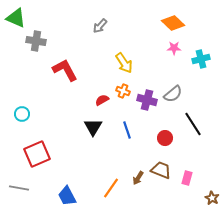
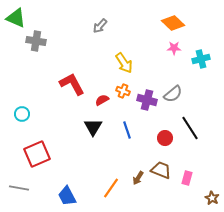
red L-shape: moved 7 px right, 14 px down
black line: moved 3 px left, 4 px down
